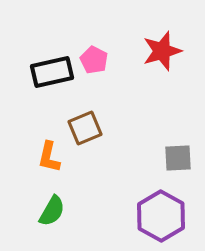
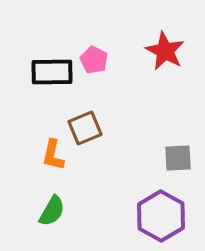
red star: moved 3 px right; rotated 27 degrees counterclockwise
black rectangle: rotated 12 degrees clockwise
orange L-shape: moved 4 px right, 2 px up
